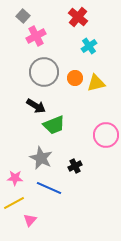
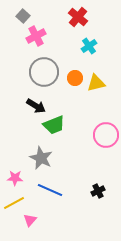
black cross: moved 23 px right, 25 px down
blue line: moved 1 px right, 2 px down
